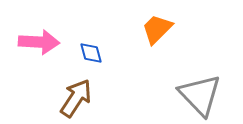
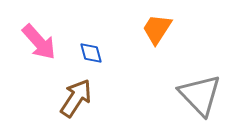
orange trapezoid: rotated 12 degrees counterclockwise
pink arrow: rotated 45 degrees clockwise
